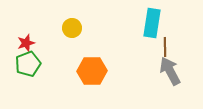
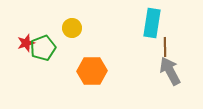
green pentagon: moved 15 px right, 16 px up
